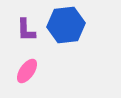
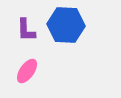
blue hexagon: rotated 9 degrees clockwise
